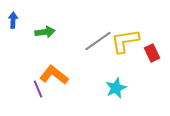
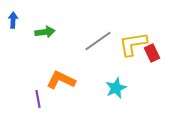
yellow L-shape: moved 8 px right, 3 px down
orange L-shape: moved 7 px right, 5 px down; rotated 12 degrees counterclockwise
purple line: moved 10 px down; rotated 12 degrees clockwise
